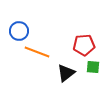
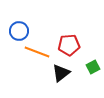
red pentagon: moved 15 px left
green square: rotated 32 degrees counterclockwise
black triangle: moved 5 px left
